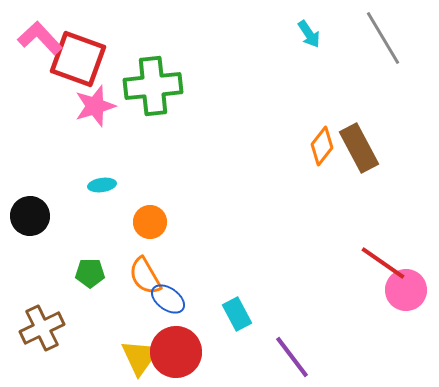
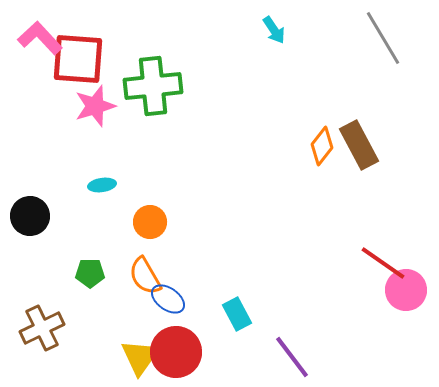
cyan arrow: moved 35 px left, 4 px up
red square: rotated 16 degrees counterclockwise
brown rectangle: moved 3 px up
